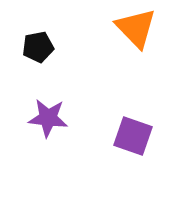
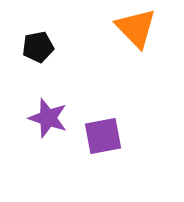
purple star: rotated 12 degrees clockwise
purple square: moved 30 px left; rotated 30 degrees counterclockwise
